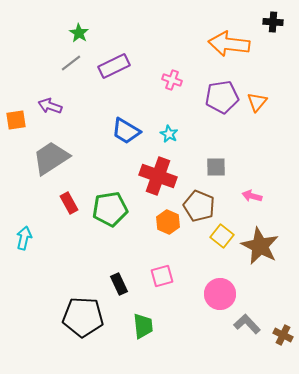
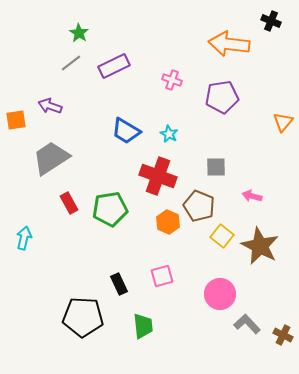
black cross: moved 2 px left, 1 px up; rotated 18 degrees clockwise
orange triangle: moved 26 px right, 20 px down
